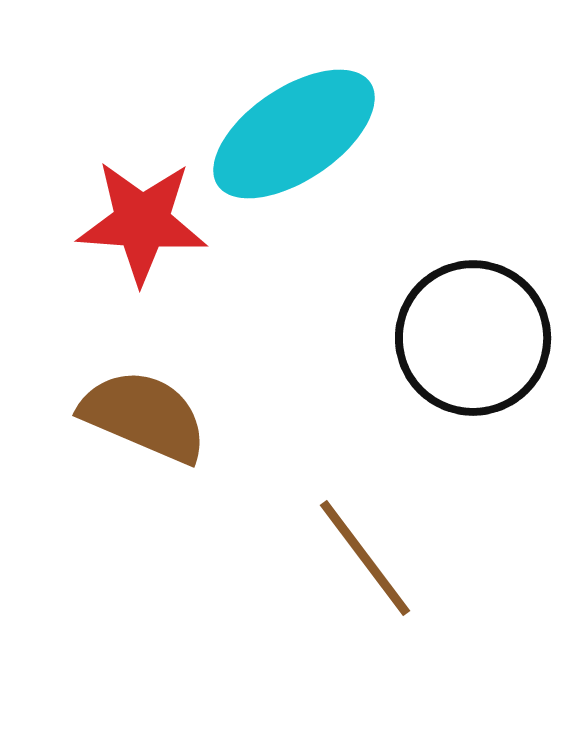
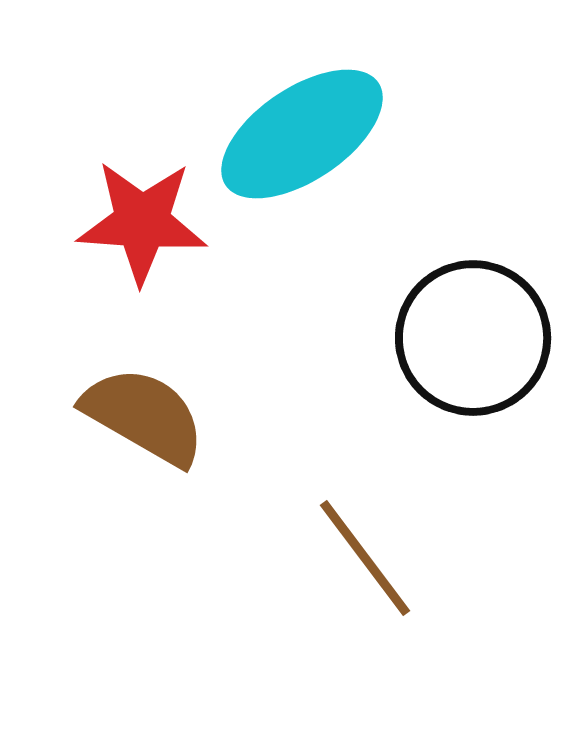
cyan ellipse: moved 8 px right
brown semicircle: rotated 7 degrees clockwise
